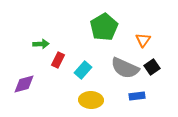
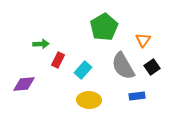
gray semicircle: moved 2 px left, 2 px up; rotated 36 degrees clockwise
purple diamond: rotated 10 degrees clockwise
yellow ellipse: moved 2 px left
